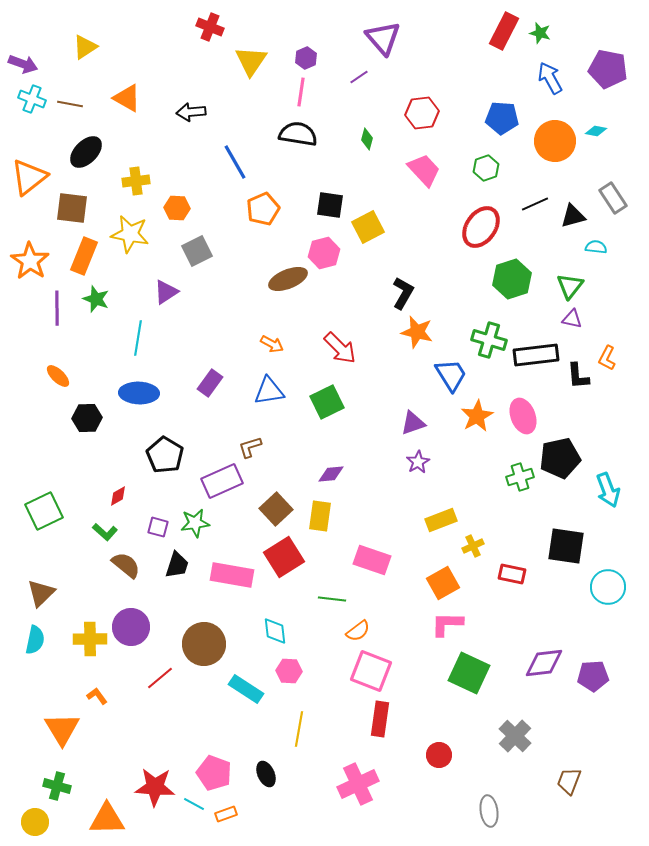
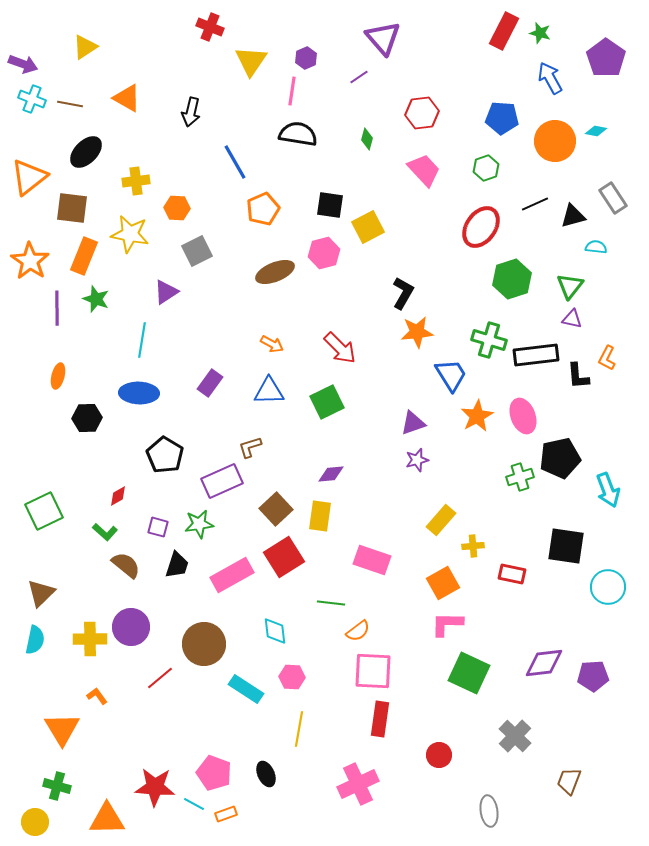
purple pentagon at (608, 69): moved 2 px left, 11 px up; rotated 24 degrees clockwise
pink line at (301, 92): moved 9 px left, 1 px up
black arrow at (191, 112): rotated 72 degrees counterclockwise
brown ellipse at (288, 279): moved 13 px left, 7 px up
orange star at (417, 332): rotated 20 degrees counterclockwise
cyan line at (138, 338): moved 4 px right, 2 px down
orange ellipse at (58, 376): rotated 60 degrees clockwise
blue triangle at (269, 391): rotated 8 degrees clockwise
purple star at (418, 462): moved 1 px left, 2 px up; rotated 15 degrees clockwise
yellow rectangle at (441, 520): rotated 28 degrees counterclockwise
green star at (195, 523): moved 4 px right, 1 px down
yellow cross at (473, 546): rotated 20 degrees clockwise
pink rectangle at (232, 575): rotated 39 degrees counterclockwise
green line at (332, 599): moved 1 px left, 4 px down
pink hexagon at (289, 671): moved 3 px right, 6 px down
pink square at (371, 671): moved 2 px right; rotated 18 degrees counterclockwise
